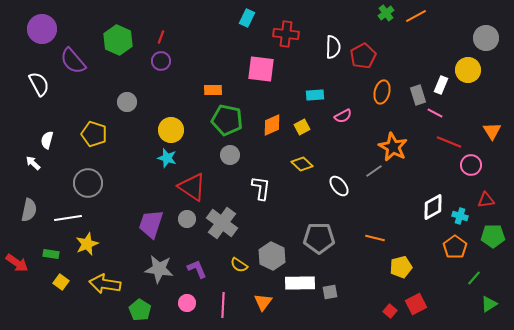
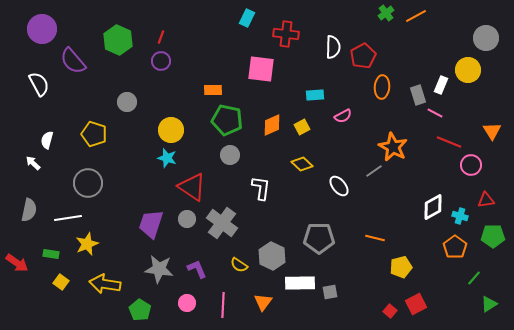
orange ellipse at (382, 92): moved 5 px up; rotated 10 degrees counterclockwise
